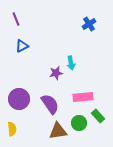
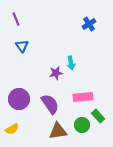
blue triangle: rotated 40 degrees counterclockwise
green circle: moved 3 px right, 2 px down
yellow semicircle: rotated 64 degrees clockwise
